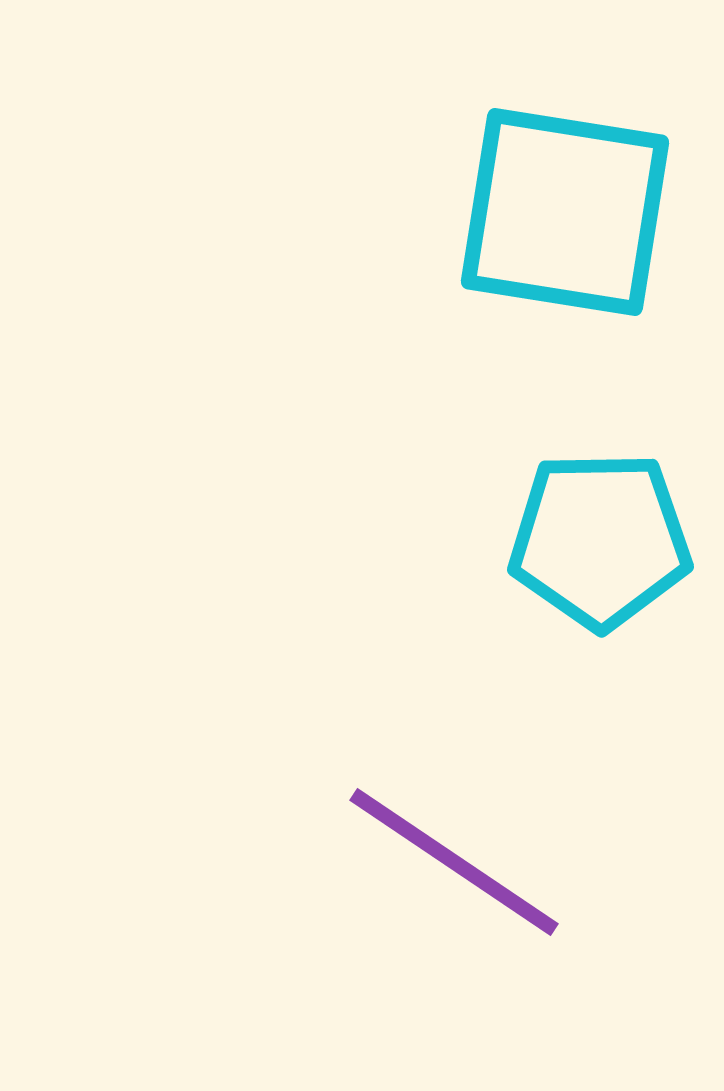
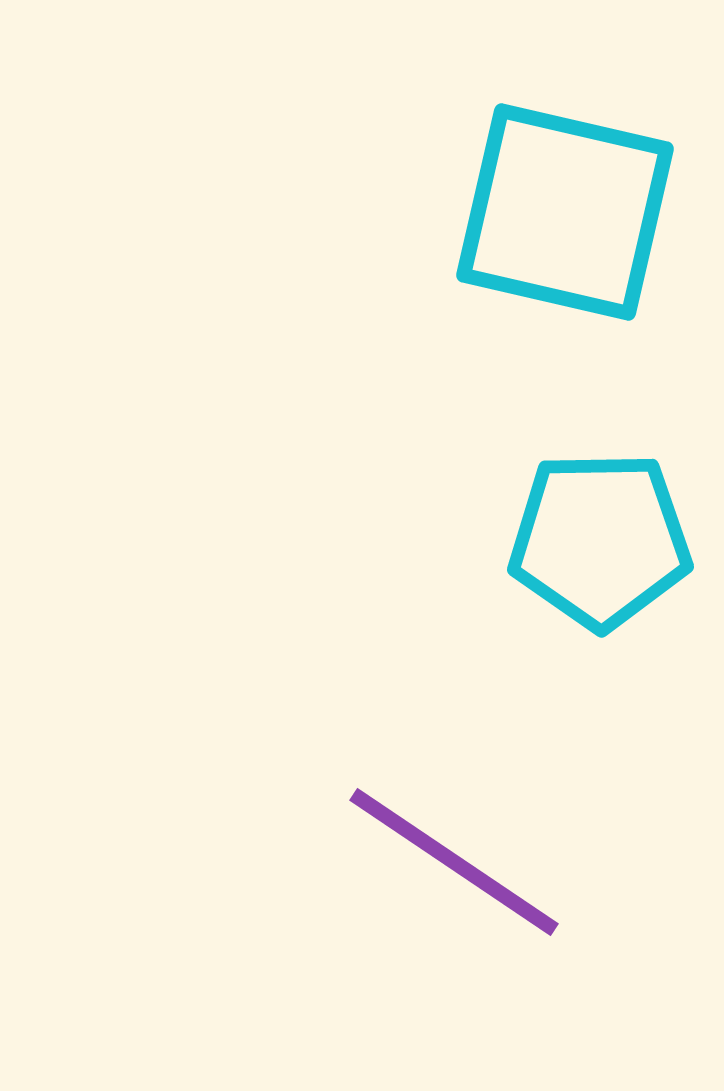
cyan square: rotated 4 degrees clockwise
